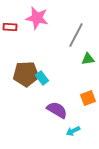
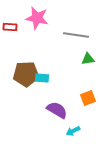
gray line: rotated 70 degrees clockwise
cyan rectangle: rotated 48 degrees counterclockwise
